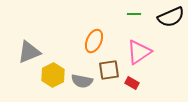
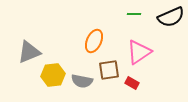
yellow hexagon: rotated 20 degrees clockwise
